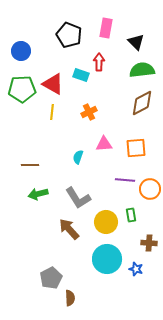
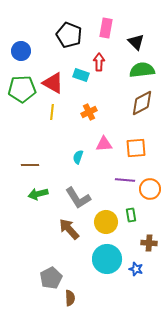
red triangle: moved 1 px up
